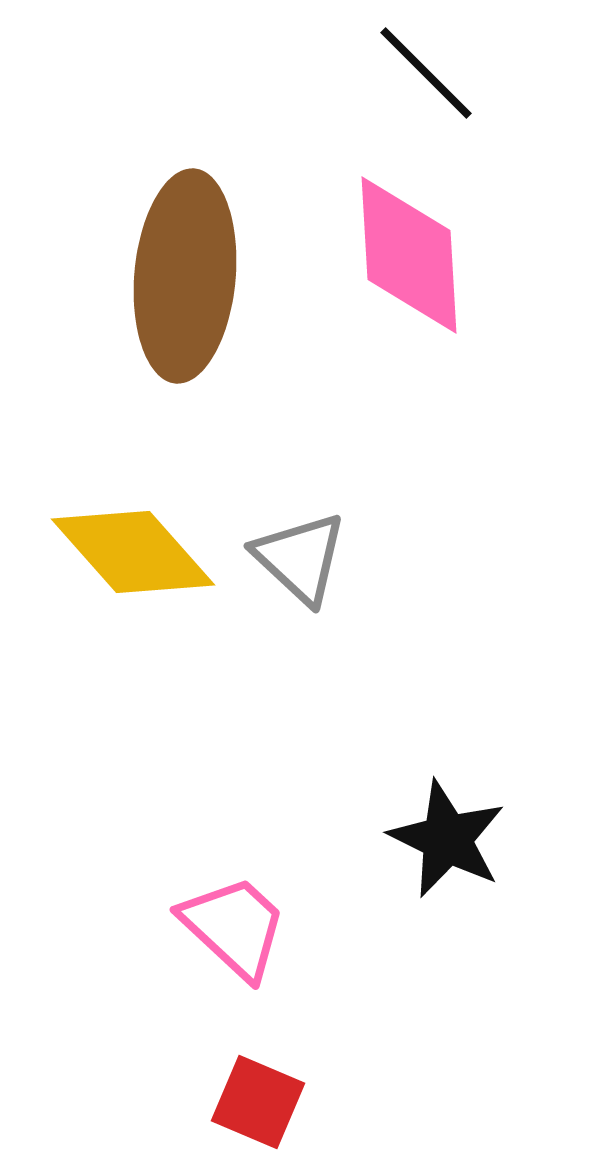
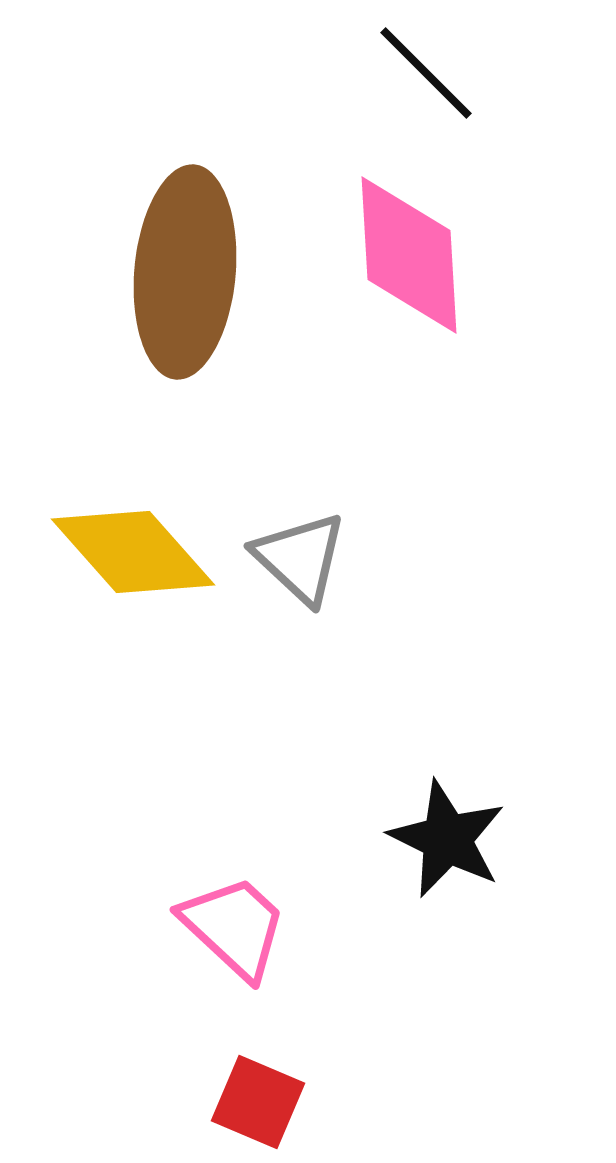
brown ellipse: moved 4 px up
